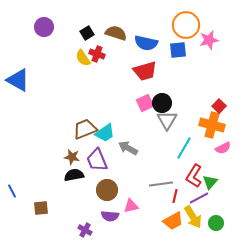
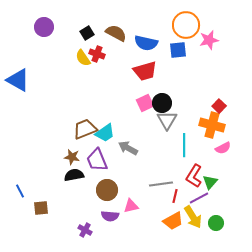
brown semicircle: rotated 10 degrees clockwise
cyan line: moved 3 px up; rotated 30 degrees counterclockwise
blue line: moved 8 px right
